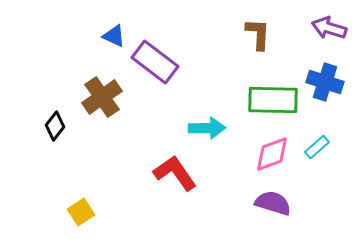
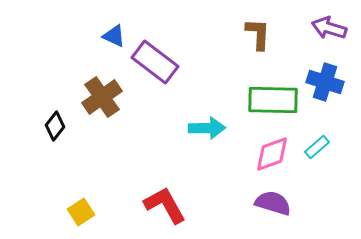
red L-shape: moved 10 px left, 32 px down; rotated 6 degrees clockwise
